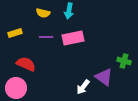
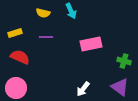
cyan arrow: moved 2 px right; rotated 35 degrees counterclockwise
pink rectangle: moved 18 px right, 6 px down
red semicircle: moved 6 px left, 7 px up
purple triangle: moved 16 px right, 10 px down
white arrow: moved 2 px down
